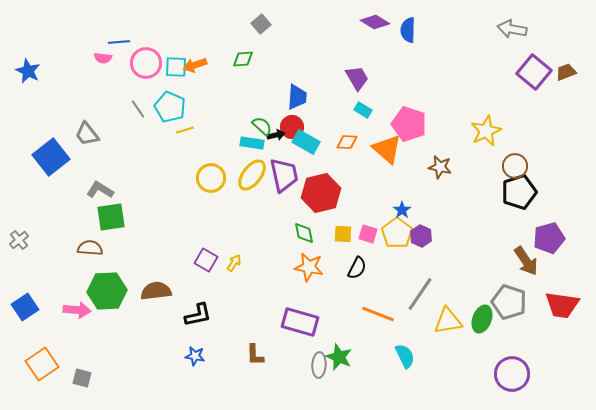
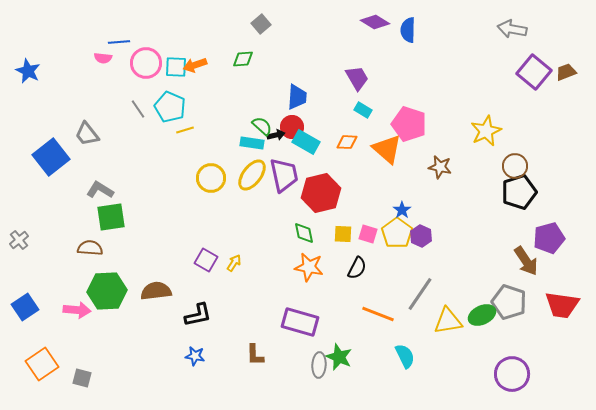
green ellipse at (482, 319): moved 4 px up; rotated 44 degrees clockwise
